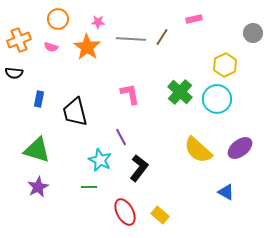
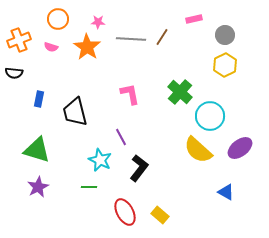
gray circle: moved 28 px left, 2 px down
cyan circle: moved 7 px left, 17 px down
